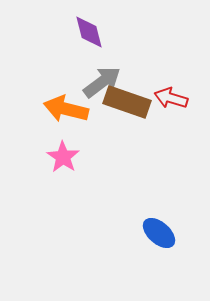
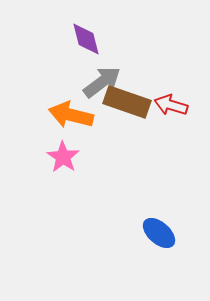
purple diamond: moved 3 px left, 7 px down
red arrow: moved 7 px down
orange arrow: moved 5 px right, 6 px down
